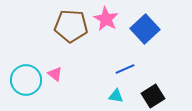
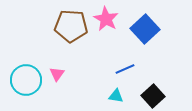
pink triangle: moved 2 px right; rotated 28 degrees clockwise
black square: rotated 10 degrees counterclockwise
